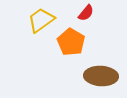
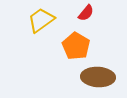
orange pentagon: moved 5 px right, 4 px down
brown ellipse: moved 3 px left, 1 px down
